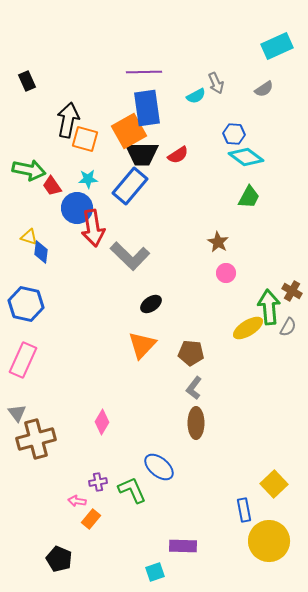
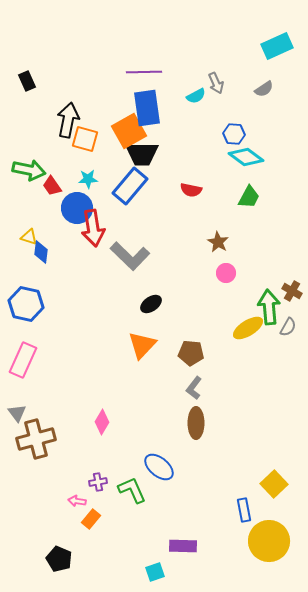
red semicircle at (178, 155): moved 13 px right, 35 px down; rotated 45 degrees clockwise
